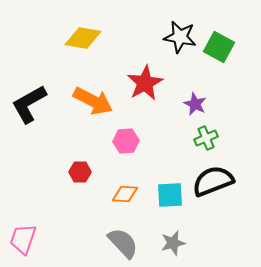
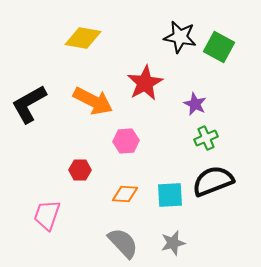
red hexagon: moved 2 px up
pink trapezoid: moved 24 px right, 24 px up
